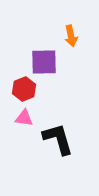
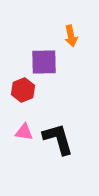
red hexagon: moved 1 px left, 1 px down
pink triangle: moved 14 px down
